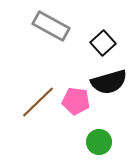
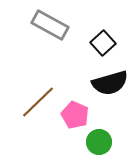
gray rectangle: moved 1 px left, 1 px up
black semicircle: moved 1 px right, 1 px down
pink pentagon: moved 1 px left, 14 px down; rotated 16 degrees clockwise
